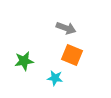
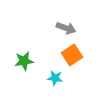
orange square: rotated 35 degrees clockwise
